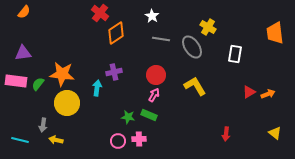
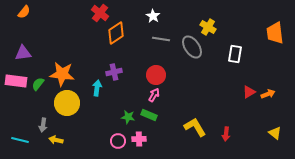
white star: moved 1 px right
yellow L-shape: moved 41 px down
